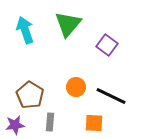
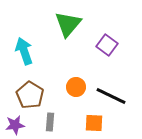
cyan arrow: moved 1 px left, 21 px down
